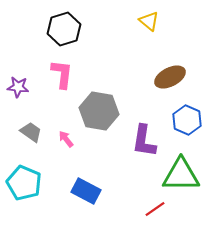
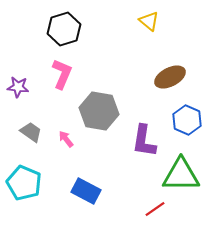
pink L-shape: rotated 16 degrees clockwise
